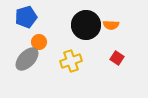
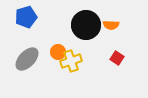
orange circle: moved 19 px right, 10 px down
